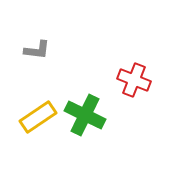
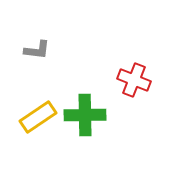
green cross: rotated 27 degrees counterclockwise
